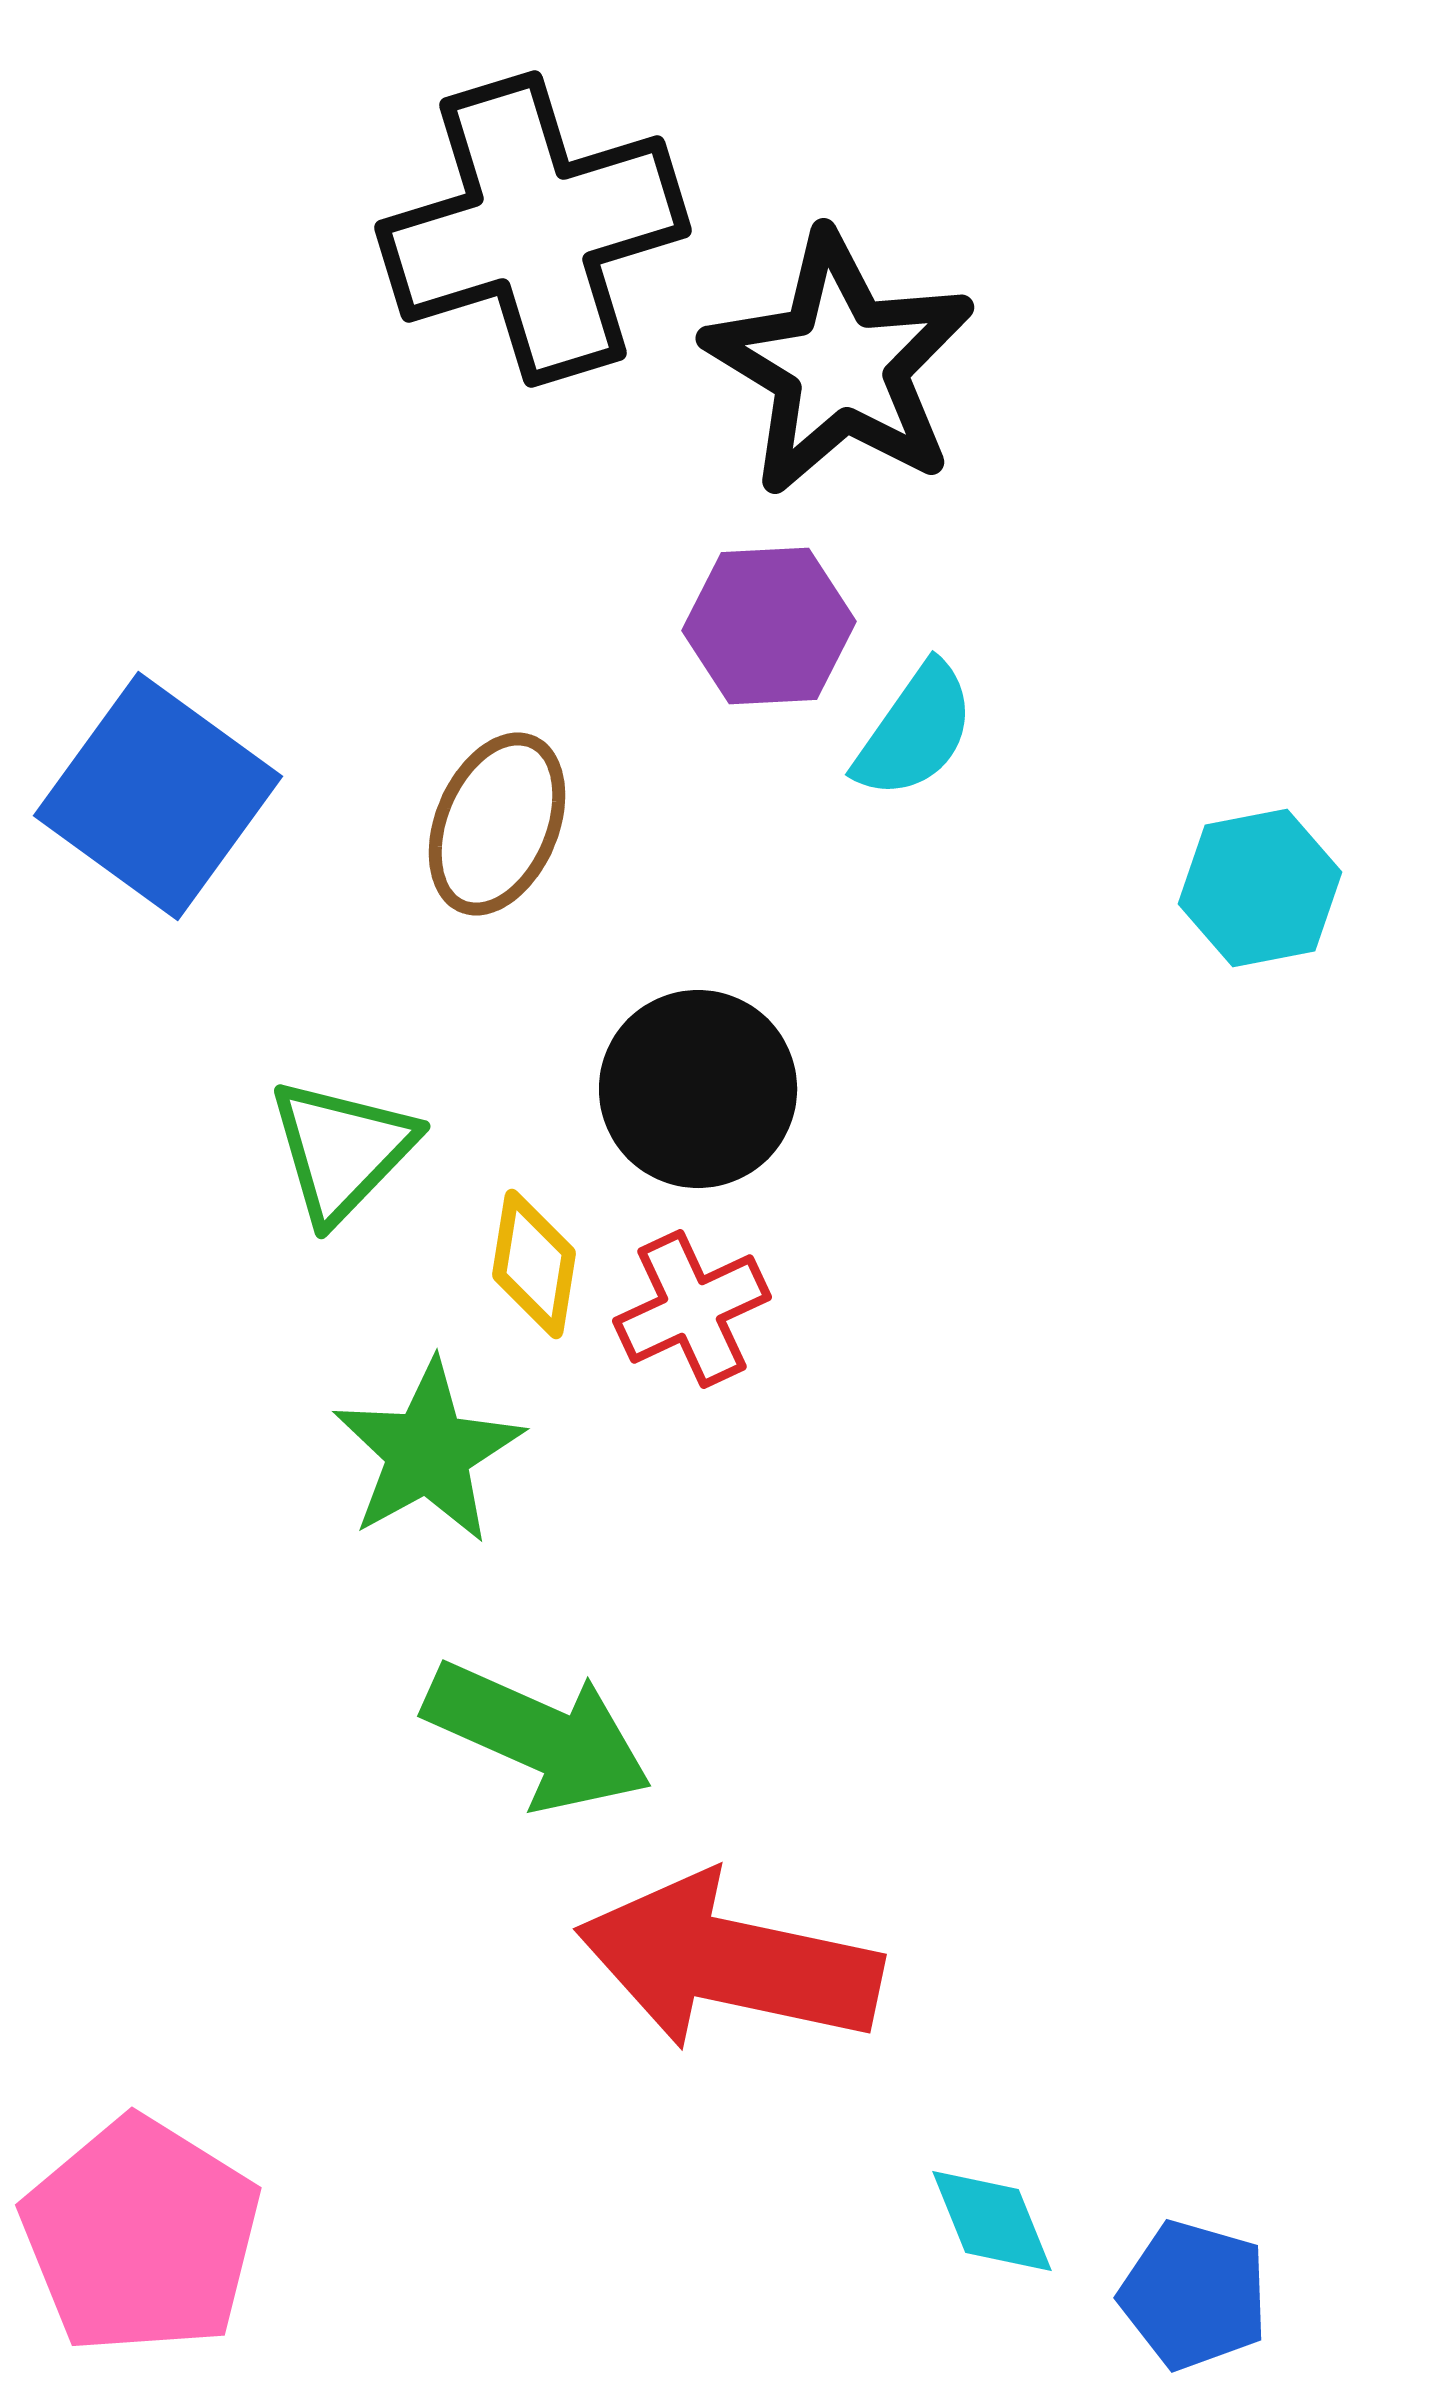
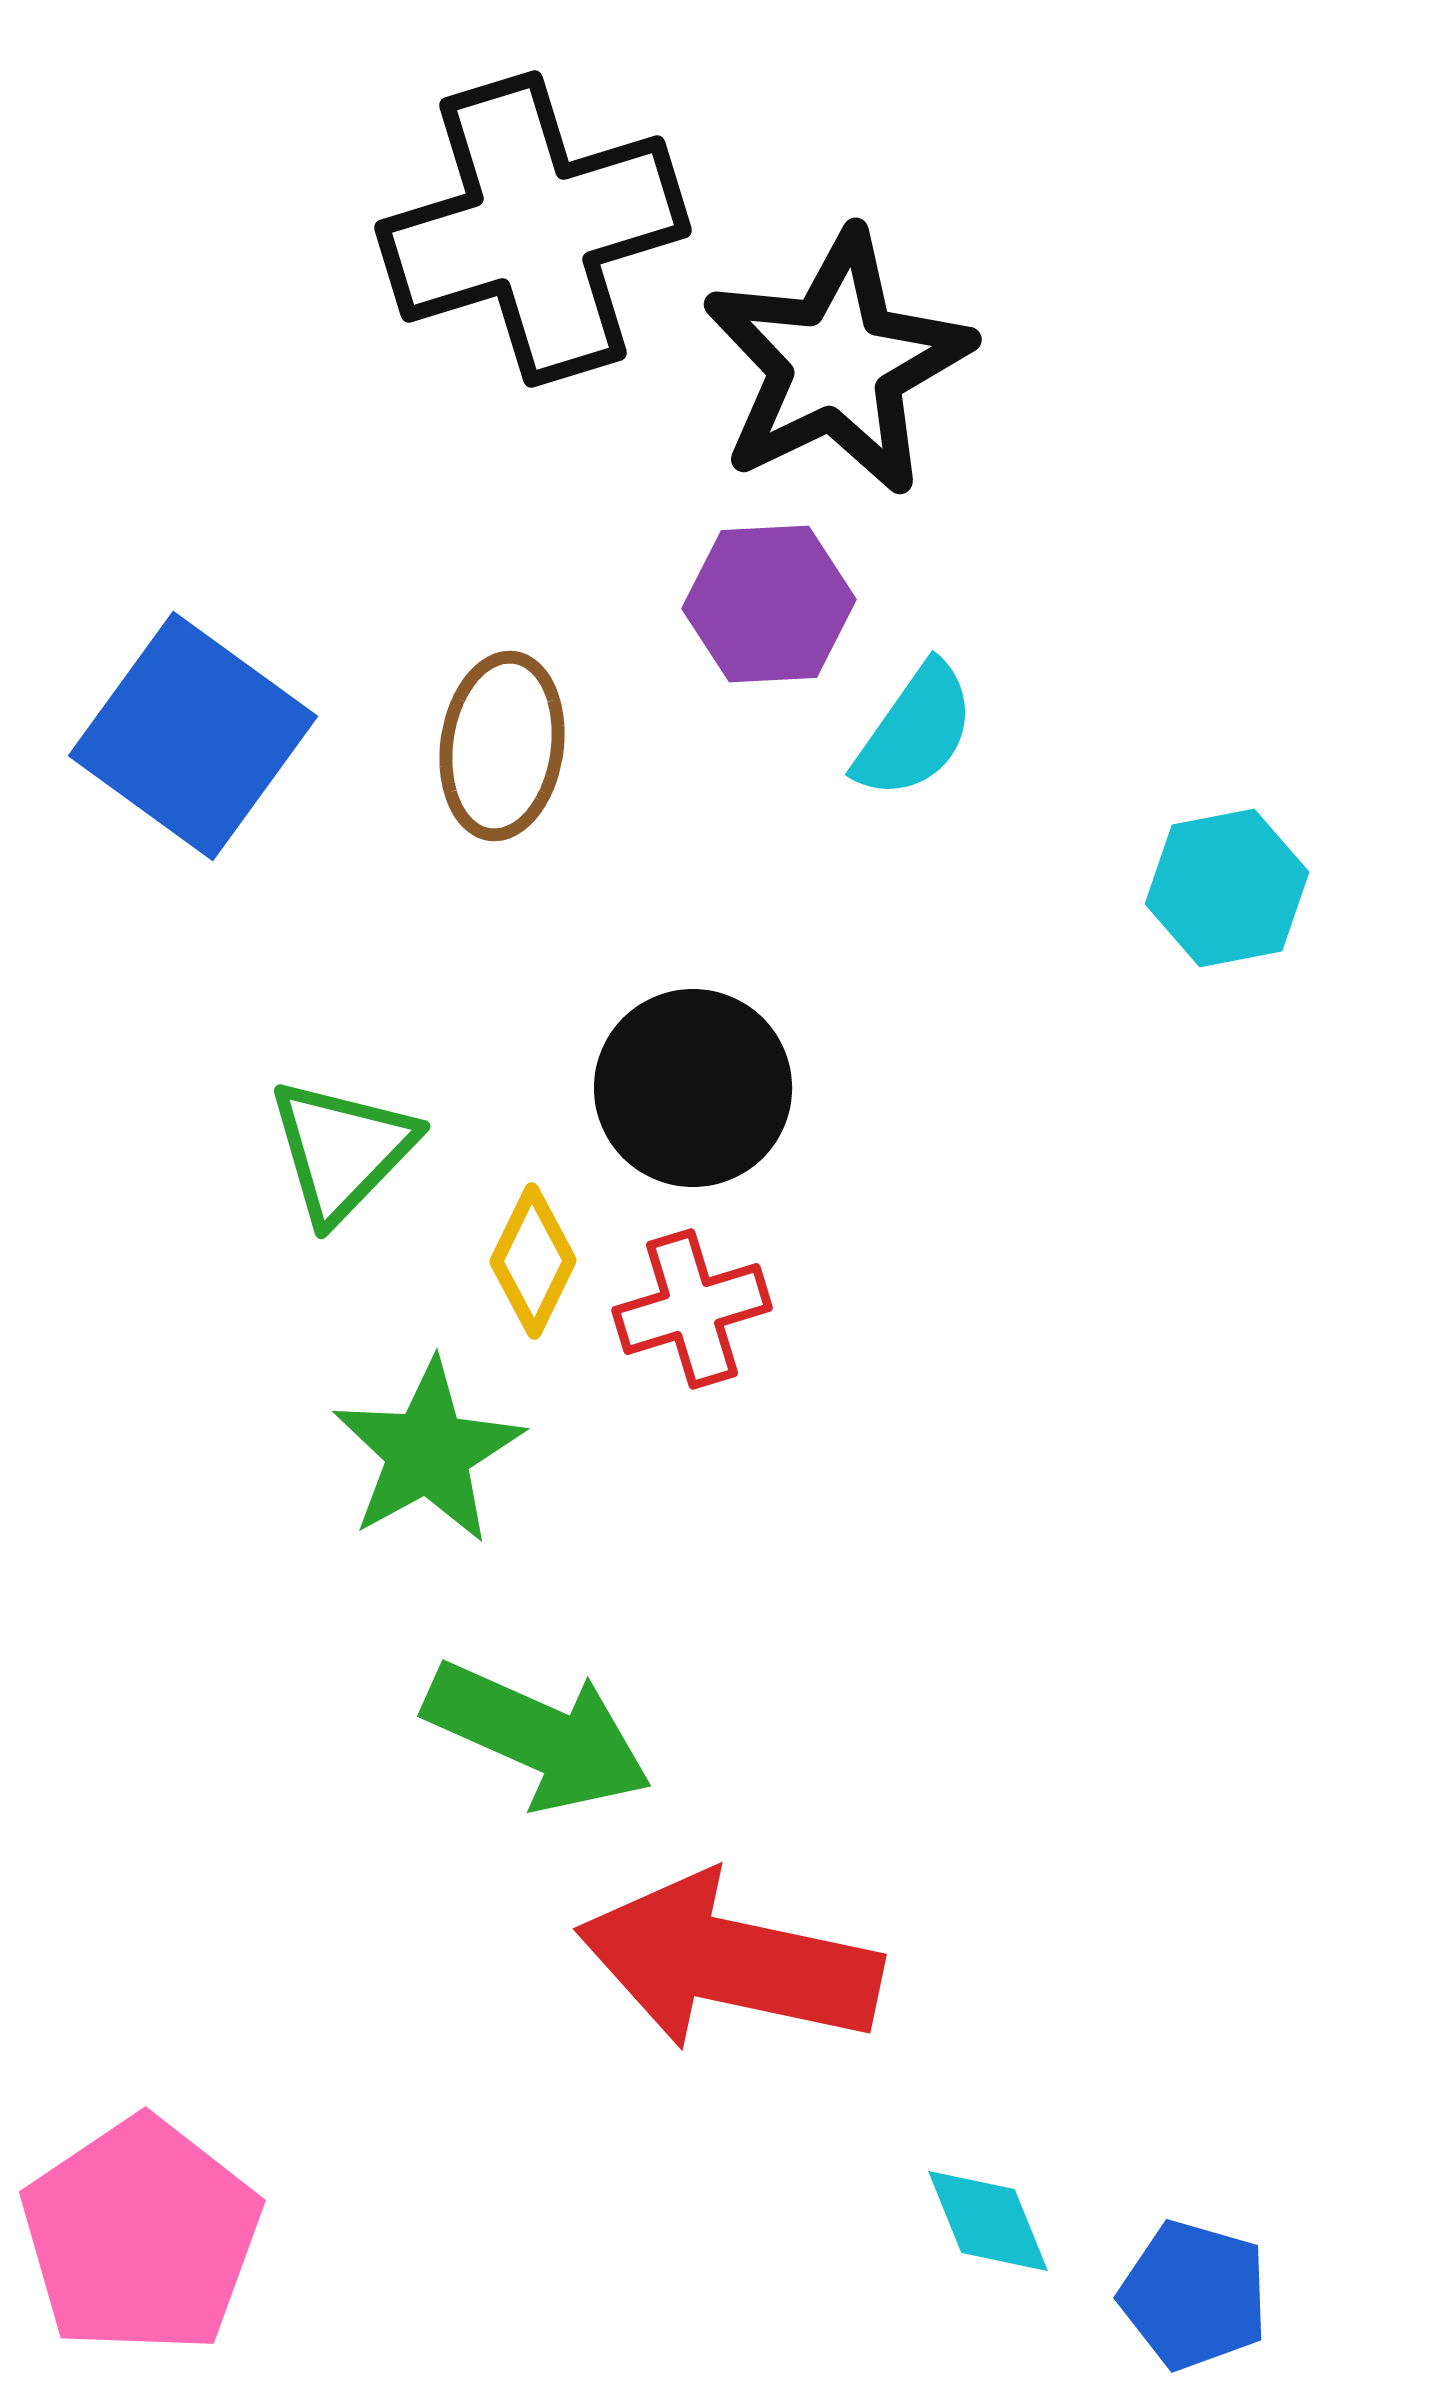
black star: moved 3 px left, 1 px up; rotated 15 degrees clockwise
purple hexagon: moved 22 px up
blue square: moved 35 px right, 60 px up
brown ellipse: moved 5 px right, 78 px up; rotated 15 degrees counterclockwise
cyan hexagon: moved 33 px left
black circle: moved 5 px left, 1 px up
yellow diamond: moved 1 px left, 3 px up; rotated 17 degrees clockwise
red cross: rotated 8 degrees clockwise
cyan diamond: moved 4 px left
pink pentagon: rotated 6 degrees clockwise
